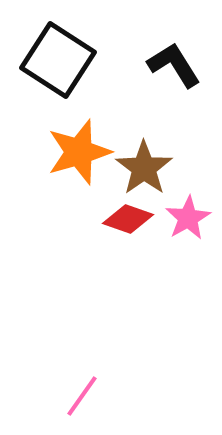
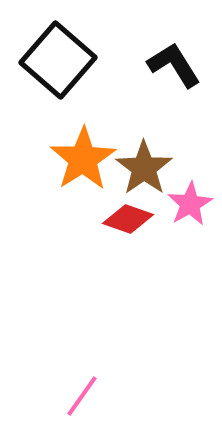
black square: rotated 8 degrees clockwise
orange star: moved 4 px right, 7 px down; rotated 16 degrees counterclockwise
pink star: moved 2 px right, 14 px up
